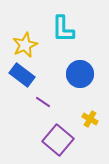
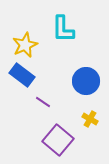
blue circle: moved 6 px right, 7 px down
